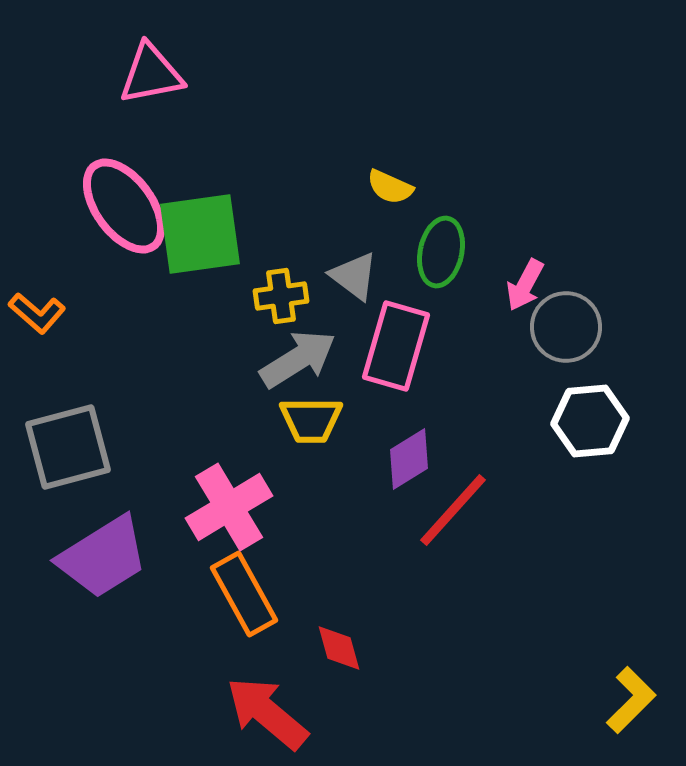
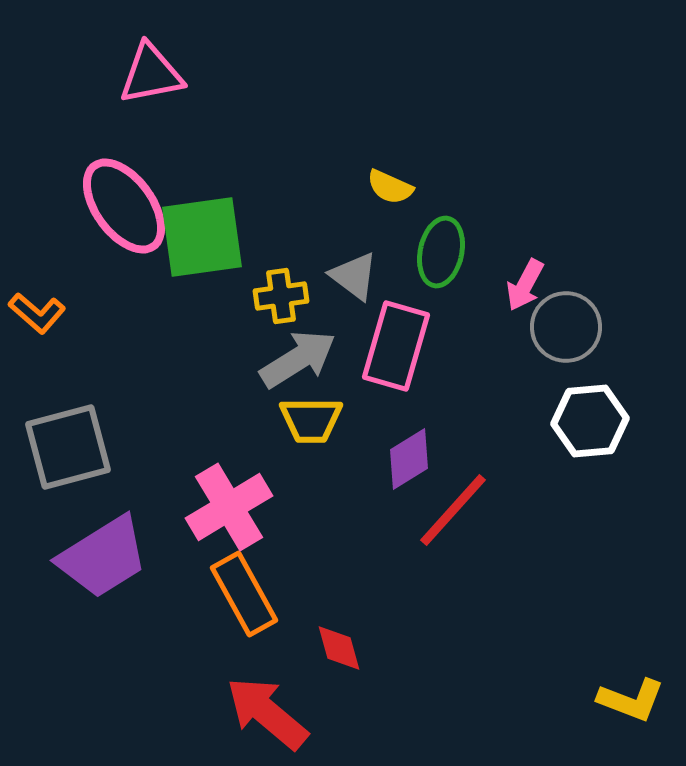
green square: moved 2 px right, 3 px down
yellow L-shape: rotated 66 degrees clockwise
